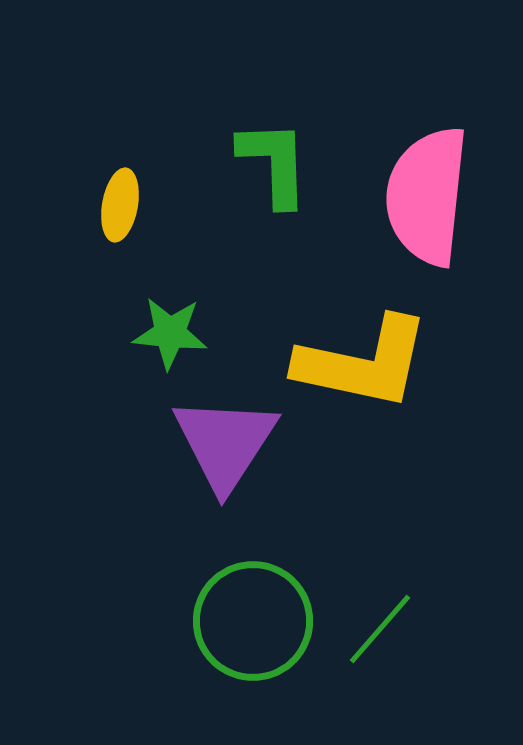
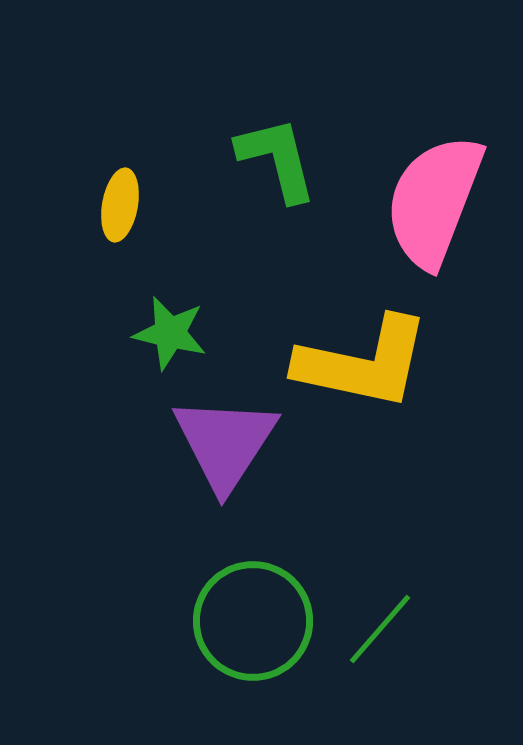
green L-shape: moved 3 px right, 4 px up; rotated 12 degrees counterclockwise
pink semicircle: moved 7 px right, 5 px down; rotated 15 degrees clockwise
green star: rotated 8 degrees clockwise
